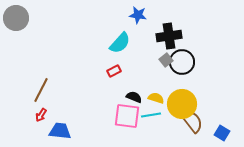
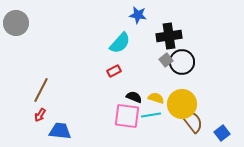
gray circle: moved 5 px down
red arrow: moved 1 px left
blue square: rotated 21 degrees clockwise
